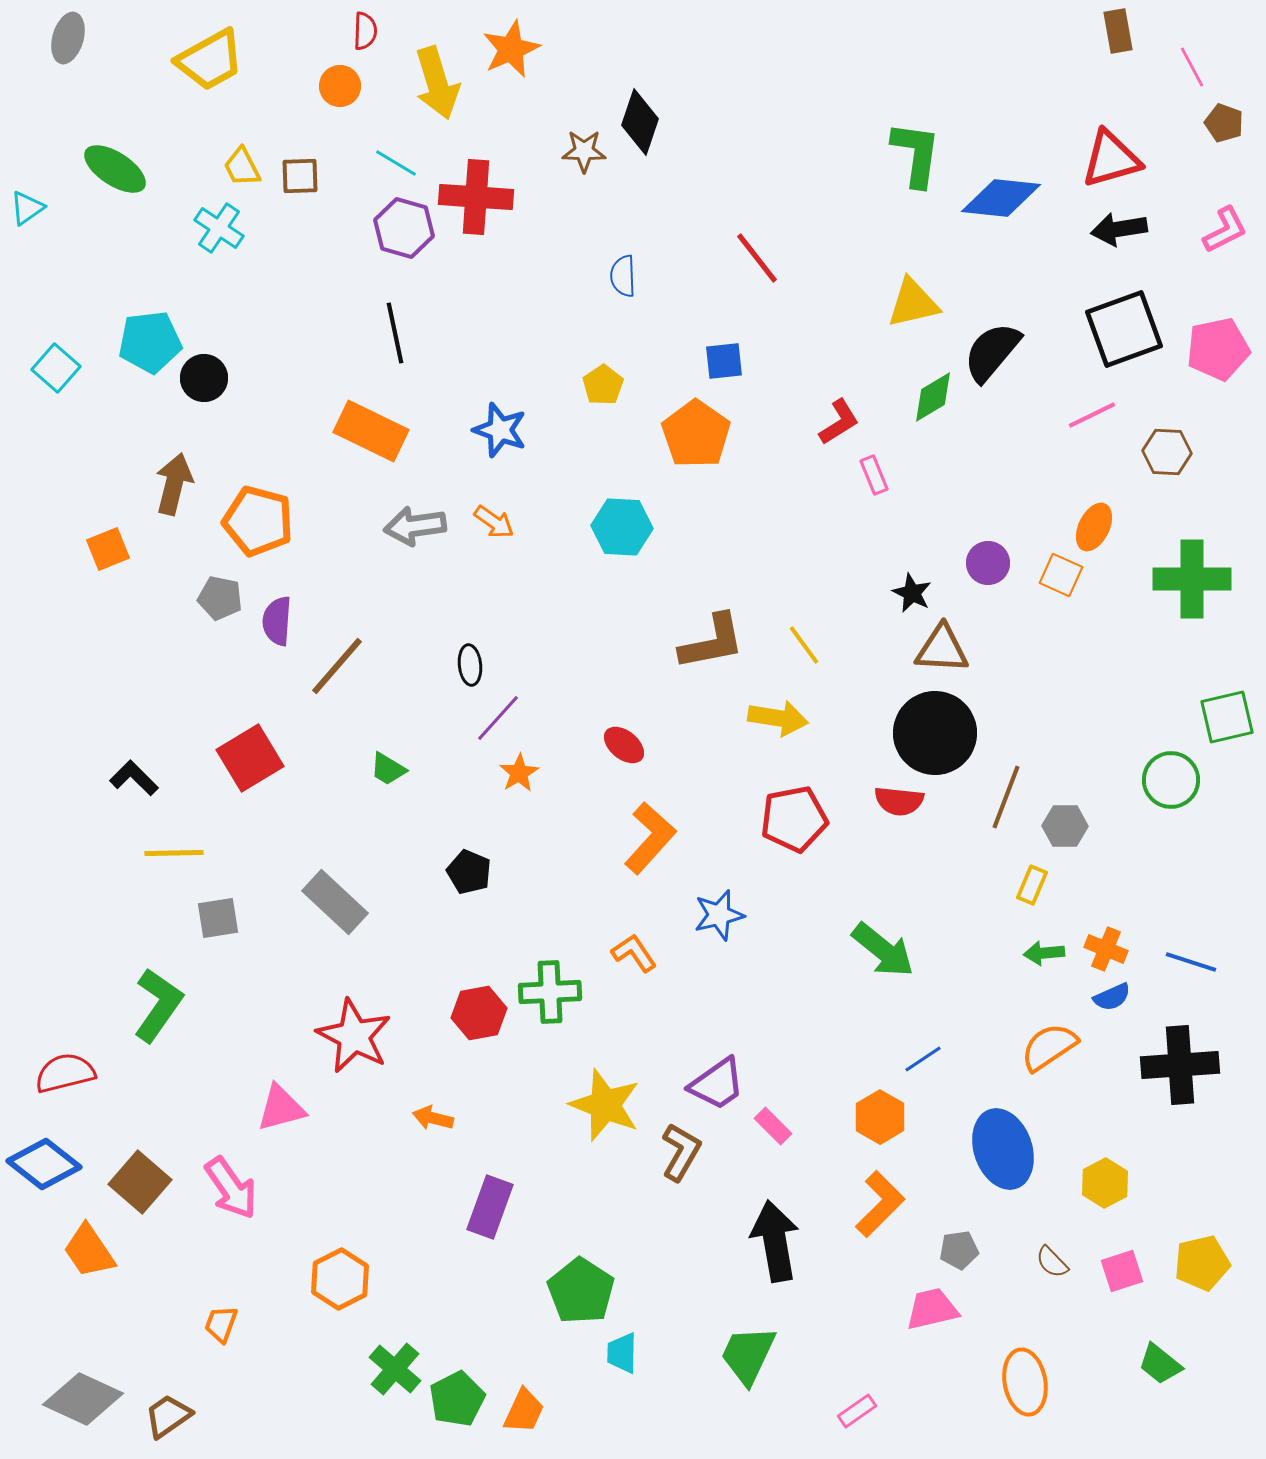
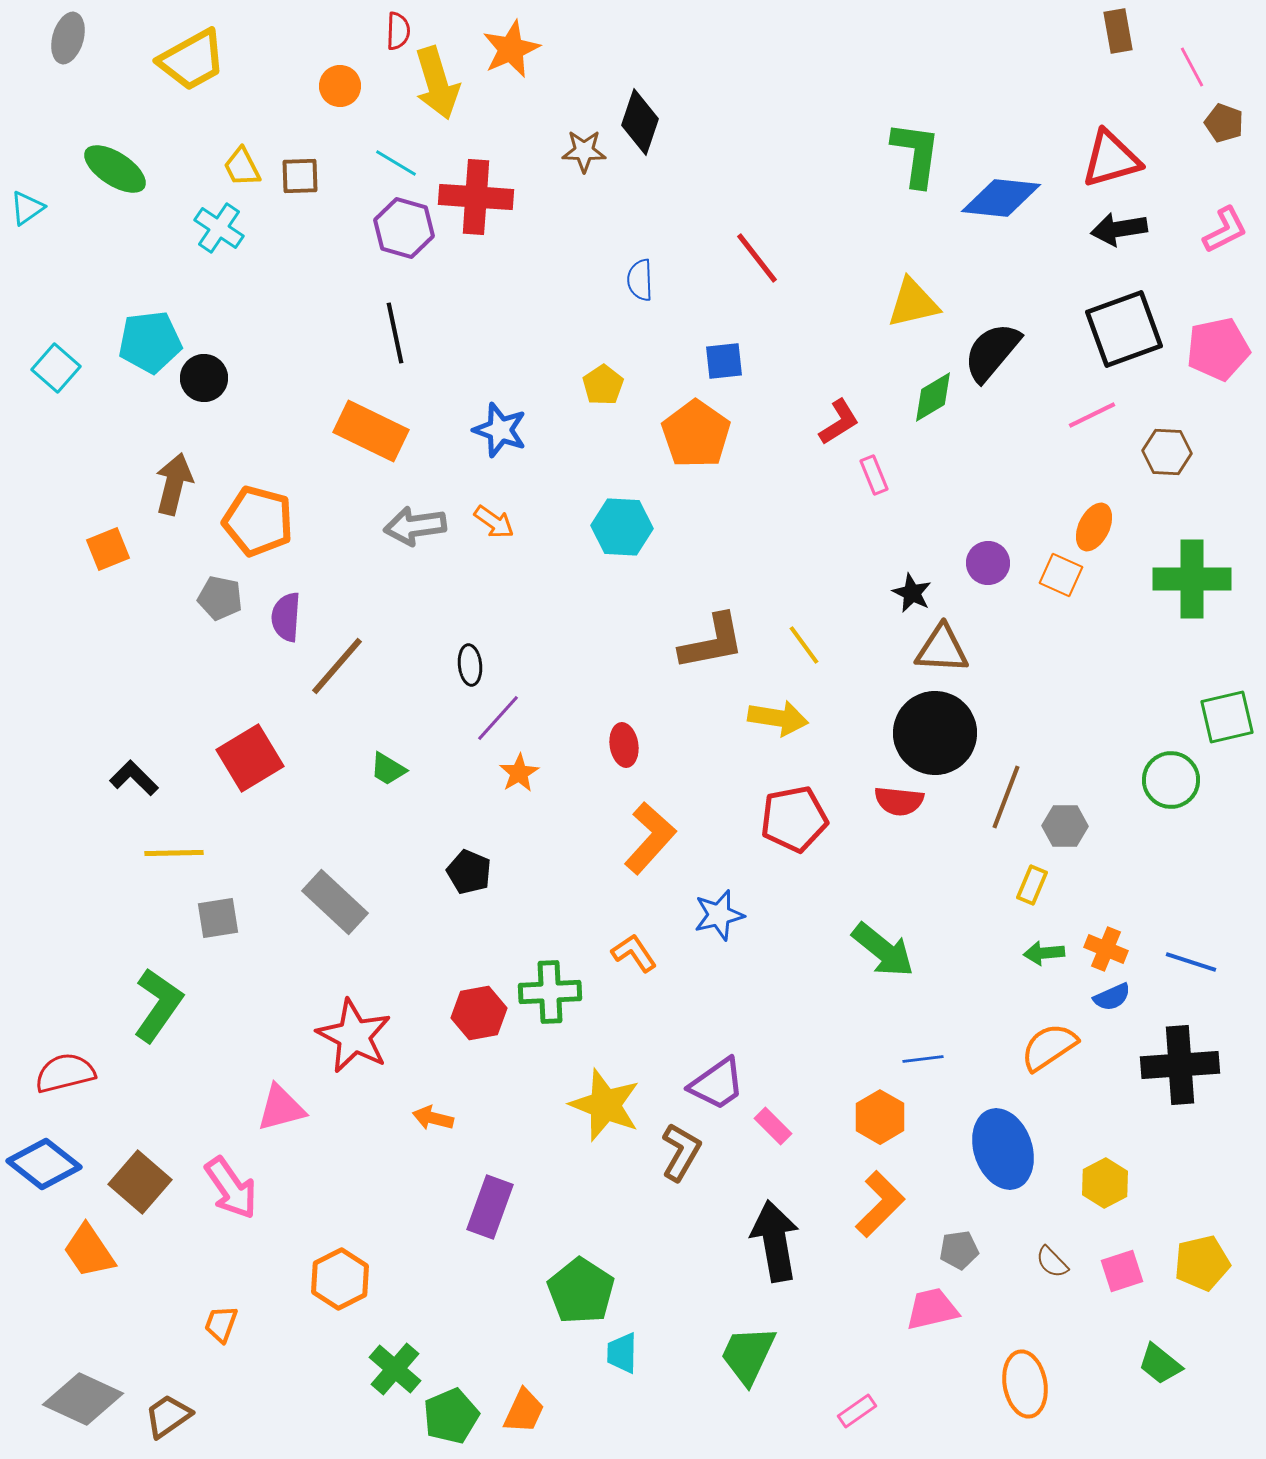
red semicircle at (365, 31): moved 33 px right
yellow trapezoid at (210, 60): moved 18 px left
blue semicircle at (623, 276): moved 17 px right, 4 px down
purple semicircle at (277, 621): moved 9 px right, 4 px up
red ellipse at (624, 745): rotated 42 degrees clockwise
blue line at (923, 1059): rotated 27 degrees clockwise
orange ellipse at (1025, 1382): moved 2 px down
green pentagon at (457, 1399): moved 6 px left, 17 px down; rotated 4 degrees clockwise
